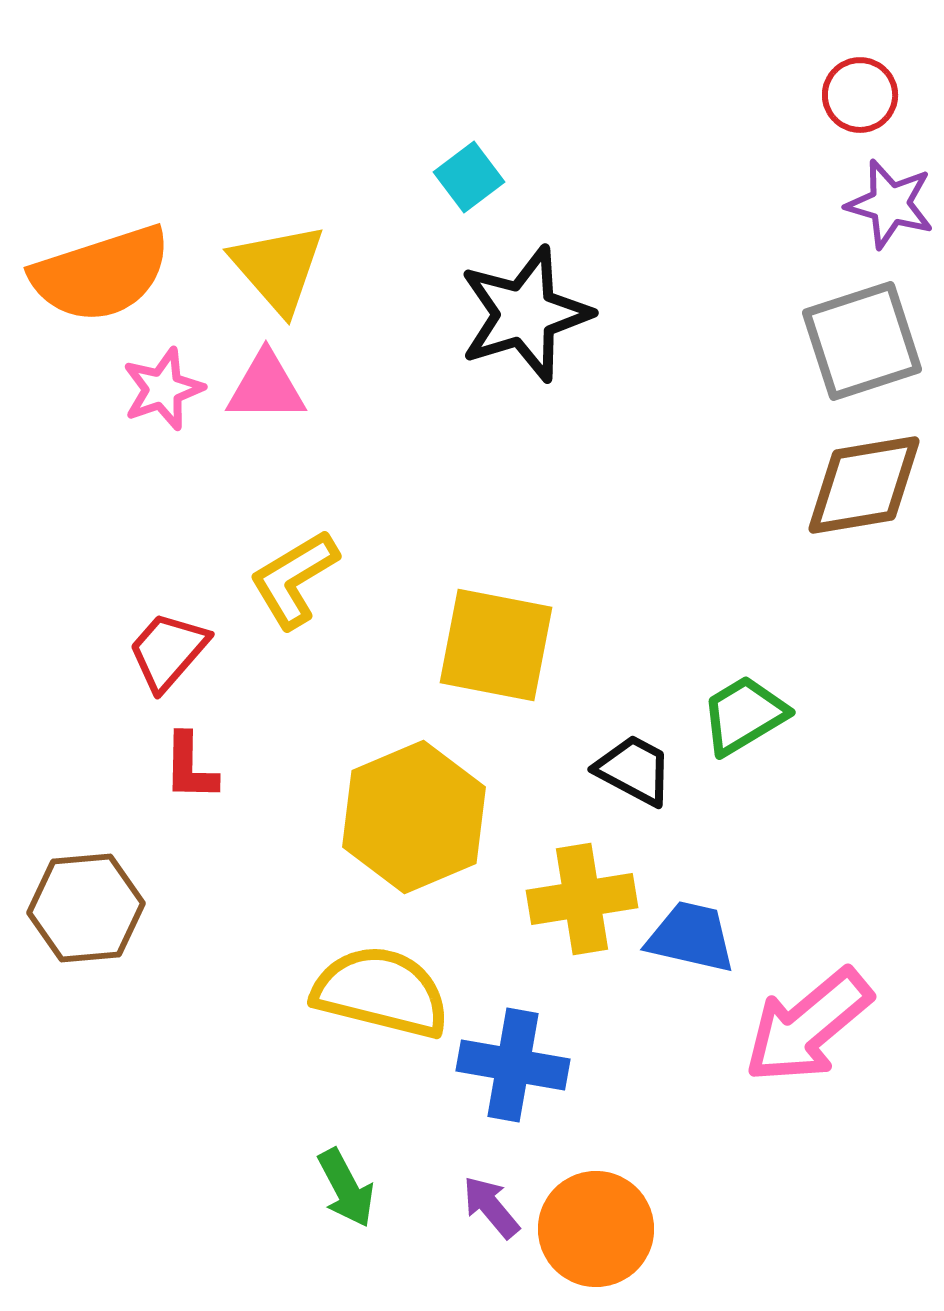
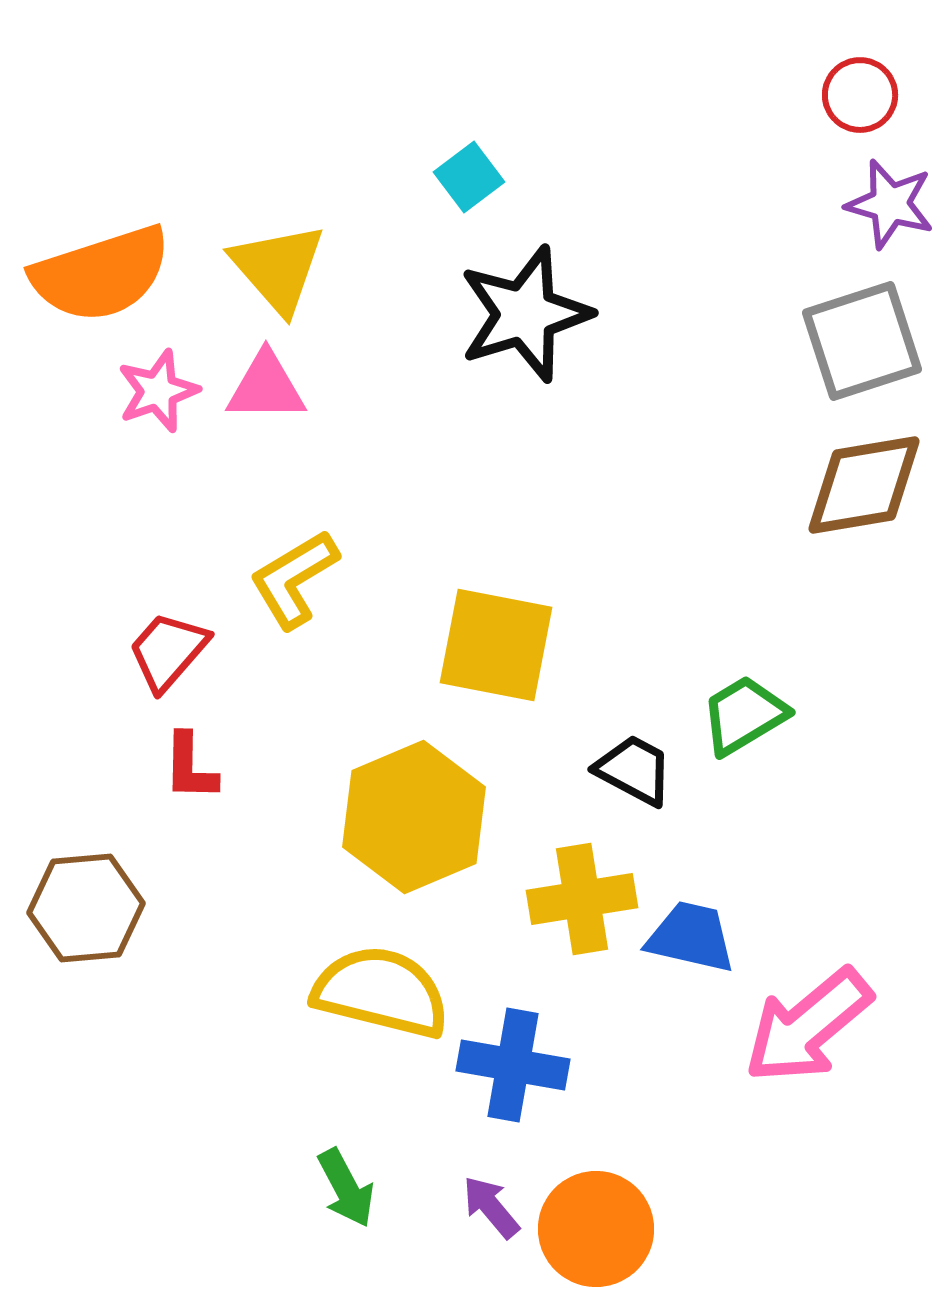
pink star: moved 5 px left, 2 px down
